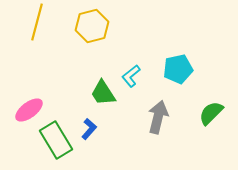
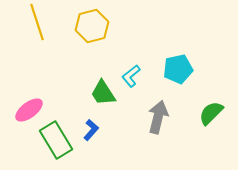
yellow line: rotated 33 degrees counterclockwise
blue L-shape: moved 2 px right, 1 px down
